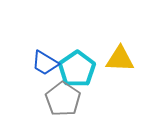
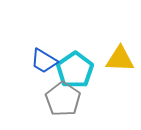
blue trapezoid: moved 1 px left, 2 px up
cyan pentagon: moved 2 px left, 1 px down
